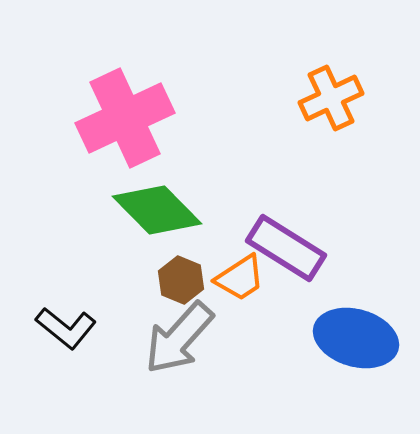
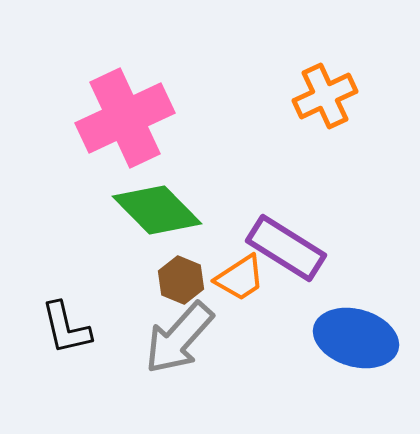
orange cross: moved 6 px left, 2 px up
black L-shape: rotated 38 degrees clockwise
